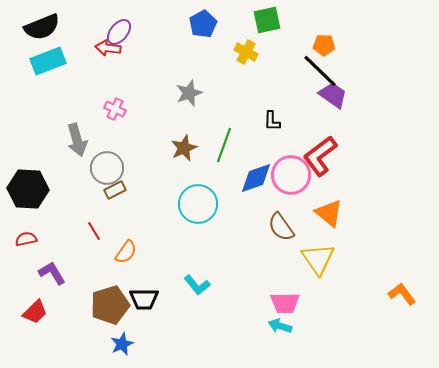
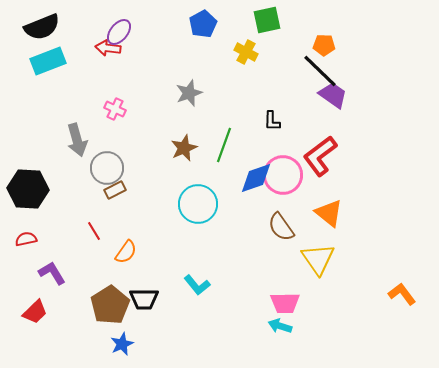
pink circle: moved 8 px left
brown pentagon: rotated 15 degrees counterclockwise
